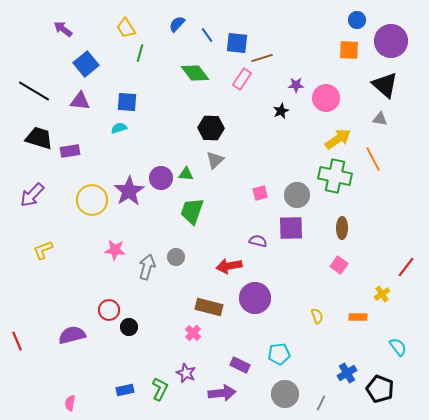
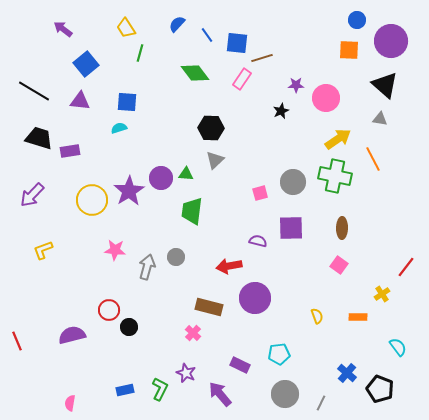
gray circle at (297, 195): moved 4 px left, 13 px up
green trapezoid at (192, 211): rotated 12 degrees counterclockwise
blue cross at (347, 373): rotated 18 degrees counterclockwise
purple arrow at (222, 393): moved 2 px left, 1 px down; rotated 124 degrees counterclockwise
